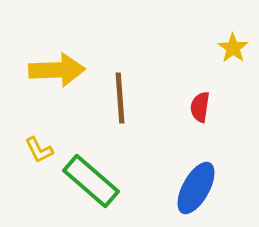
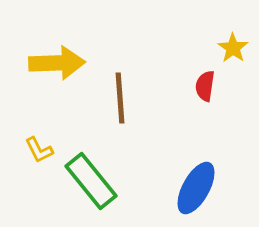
yellow arrow: moved 7 px up
red semicircle: moved 5 px right, 21 px up
green rectangle: rotated 10 degrees clockwise
